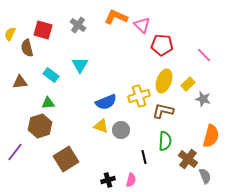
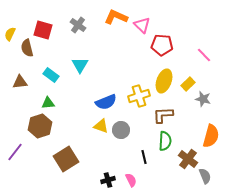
brown L-shape: moved 4 px down; rotated 15 degrees counterclockwise
pink semicircle: rotated 40 degrees counterclockwise
